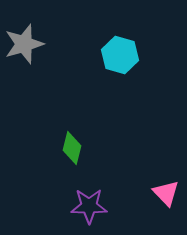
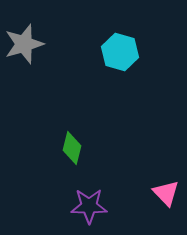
cyan hexagon: moved 3 px up
